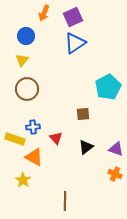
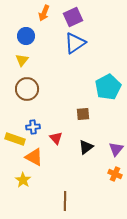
purple triangle: rotated 49 degrees clockwise
